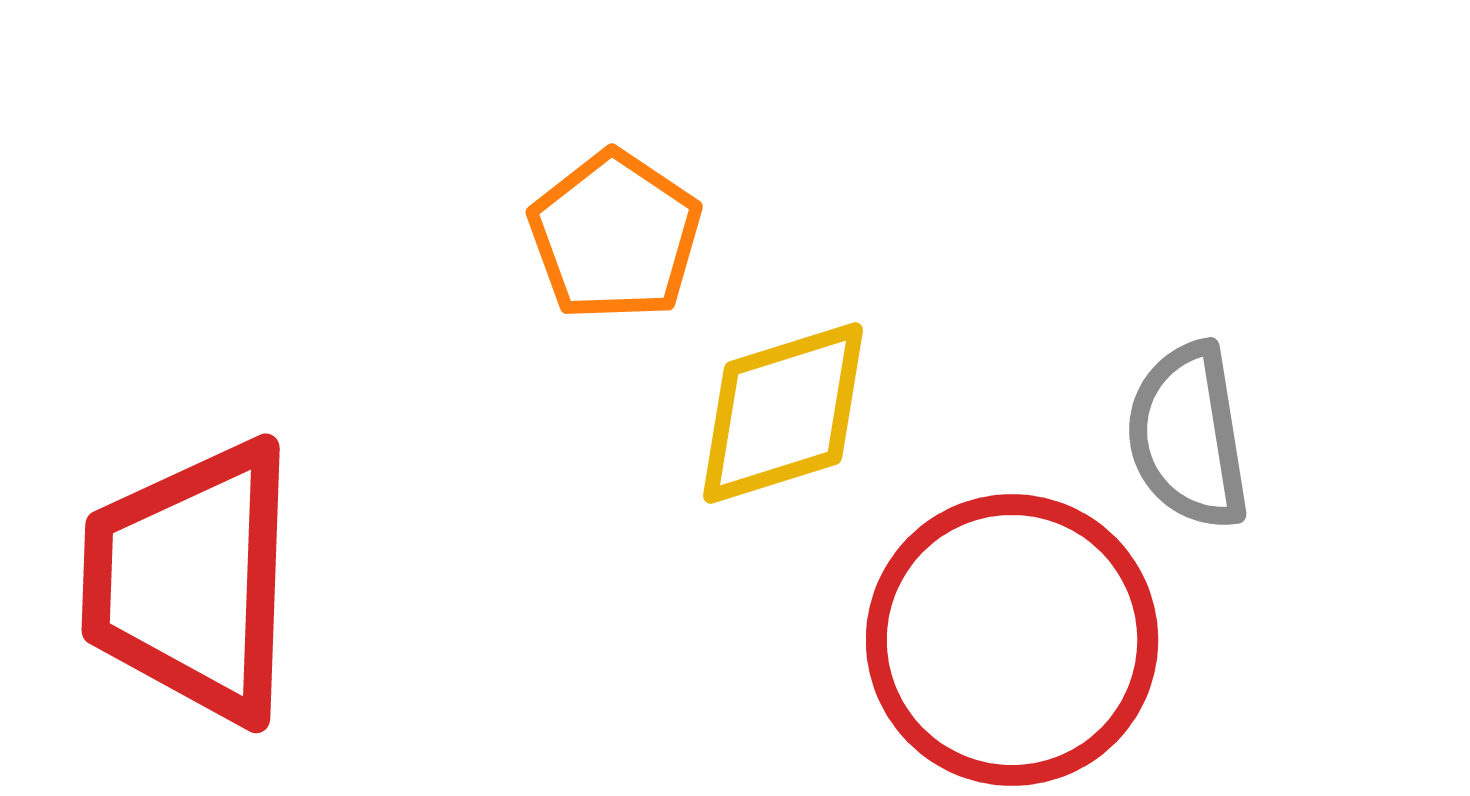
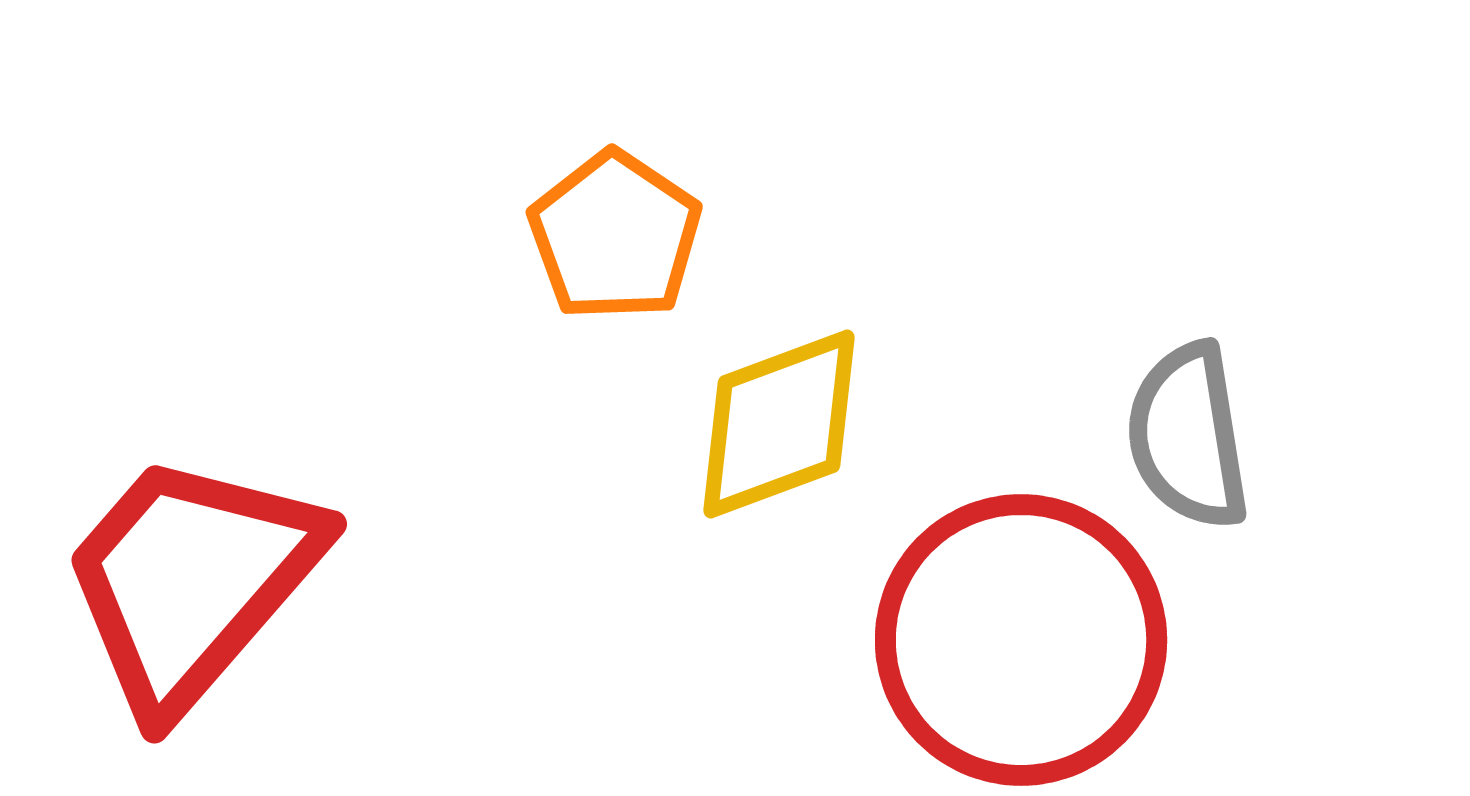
yellow diamond: moved 4 px left, 11 px down; rotated 3 degrees counterclockwise
red trapezoid: rotated 39 degrees clockwise
red circle: moved 9 px right
